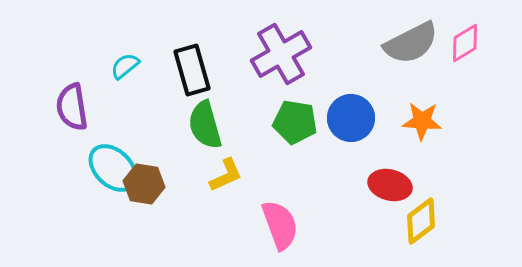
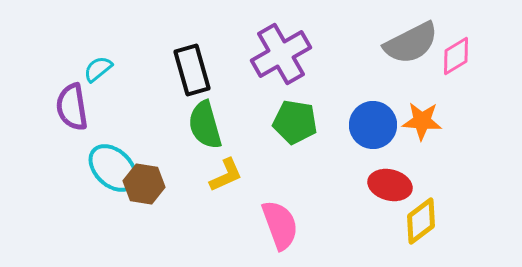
pink diamond: moved 9 px left, 13 px down
cyan semicircle: moved 27 px left, 3 px down
blue circle: moved 22 px right, 7 px down
